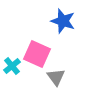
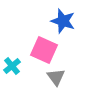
pink square: moved 7 px right, 4 px up
